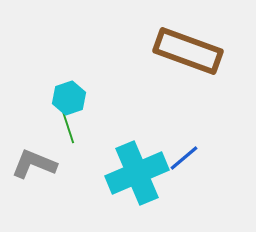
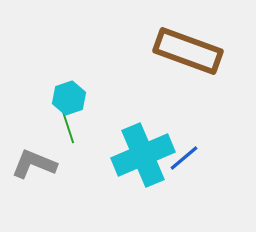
cyan cross: moved 6 px right, 18 px up
